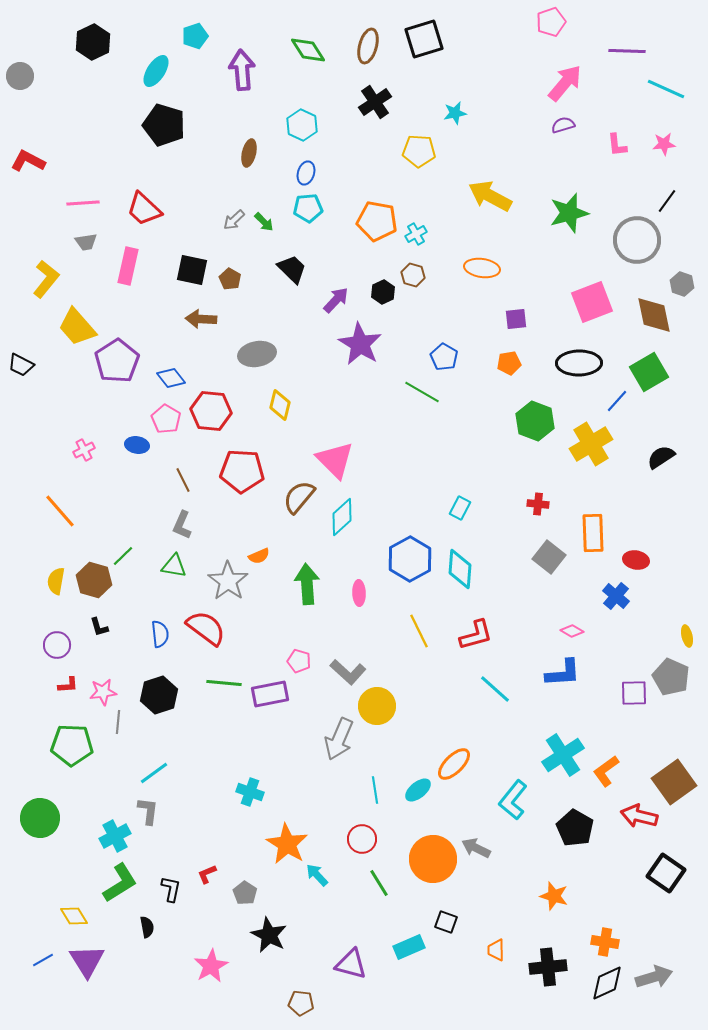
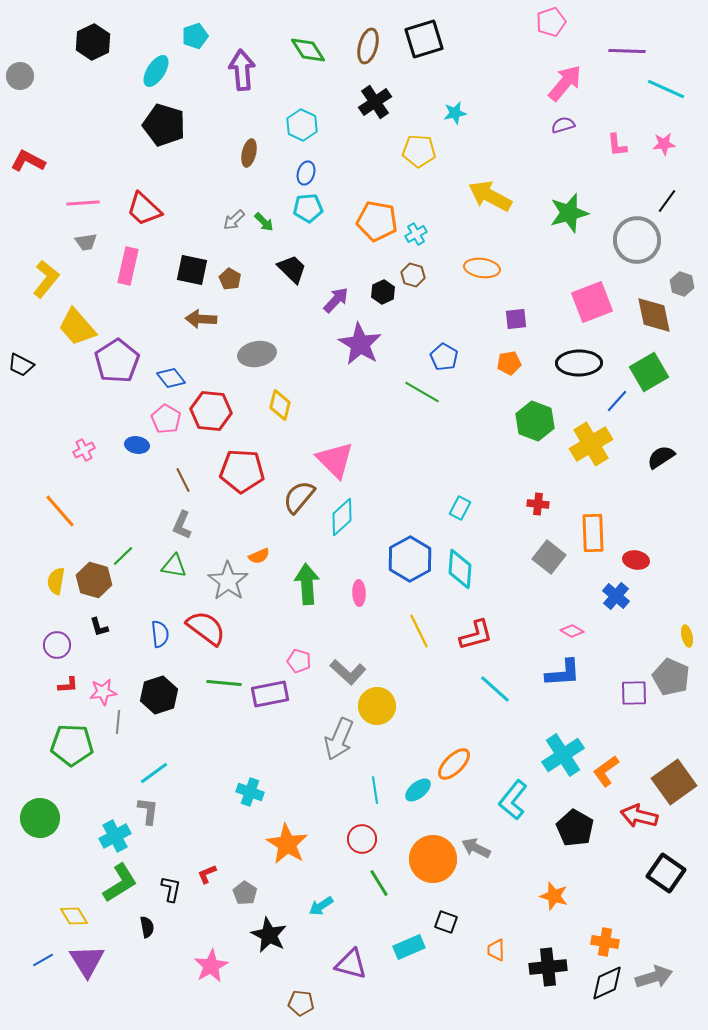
cyan arrow at (317, 875): moved 4 px right, 31 px down; rotated 80 degrees counterclockwise
